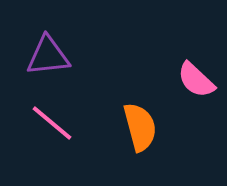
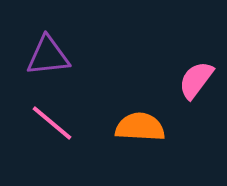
pink semicircle: rotated 84 degrees clockwise
orange semicircle: rotated 72 degrees counterclockwise
